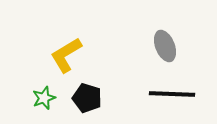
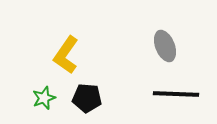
yellow L-shape: rotated 24 degrees counterclockwise
black line: moved 4 px right
black pentagon: rotated 12 degrees counterclockwise
